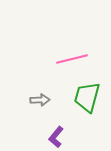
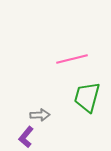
gray arrow: moved 15 px down
purple L-shape: moved 30 px left
